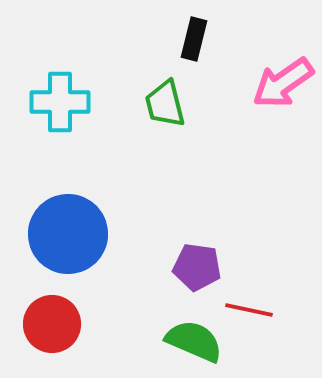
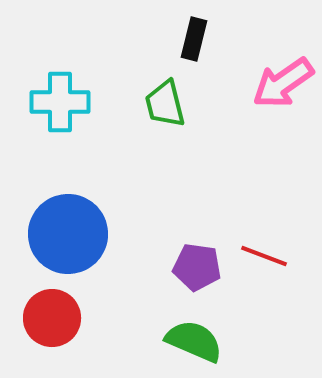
red line: moved 15 px right, 54 px up; rotated 9 degrees clockwise
red circle: moved 6 px up
